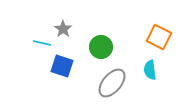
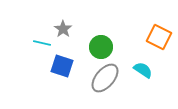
cyan semicircle: moved 7 px left; rotated 132 degrees clockwise
gray ellipse: moved 7 px left, 5 px up
